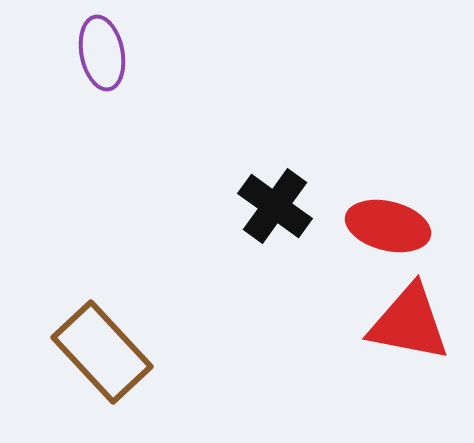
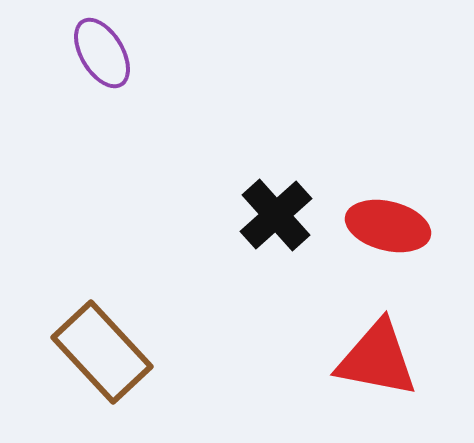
purple ellipse: rotated 20 degrees counterclockwise
black cross: moved 1 px right, 9 px down; rotated 12 degrees clockwise
red triangle: moved 32 px left, 36 px down
